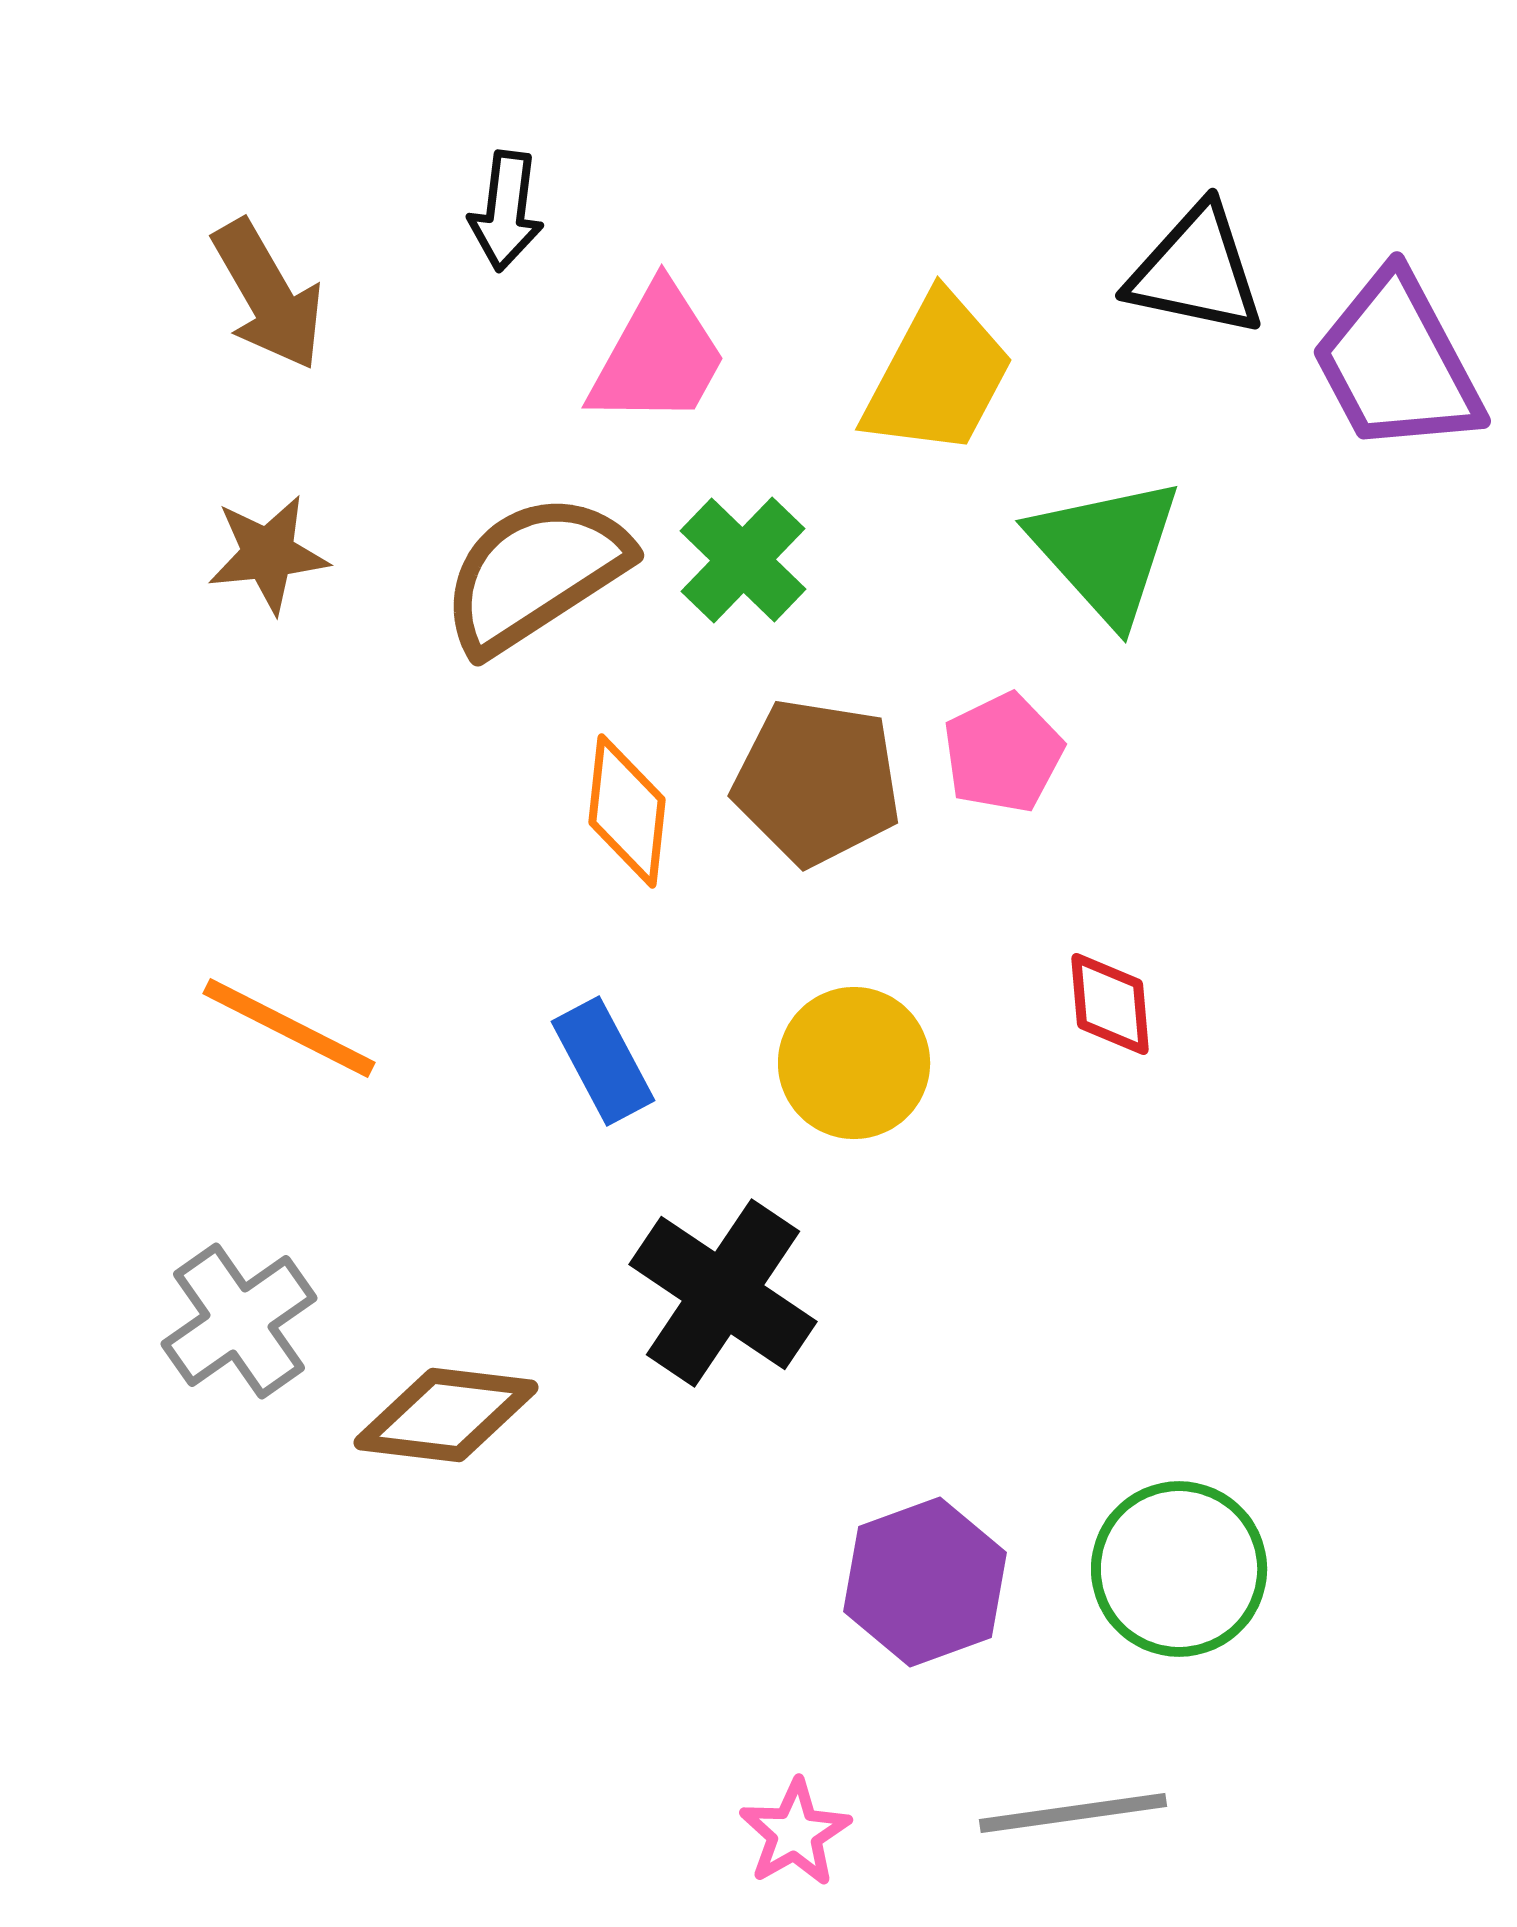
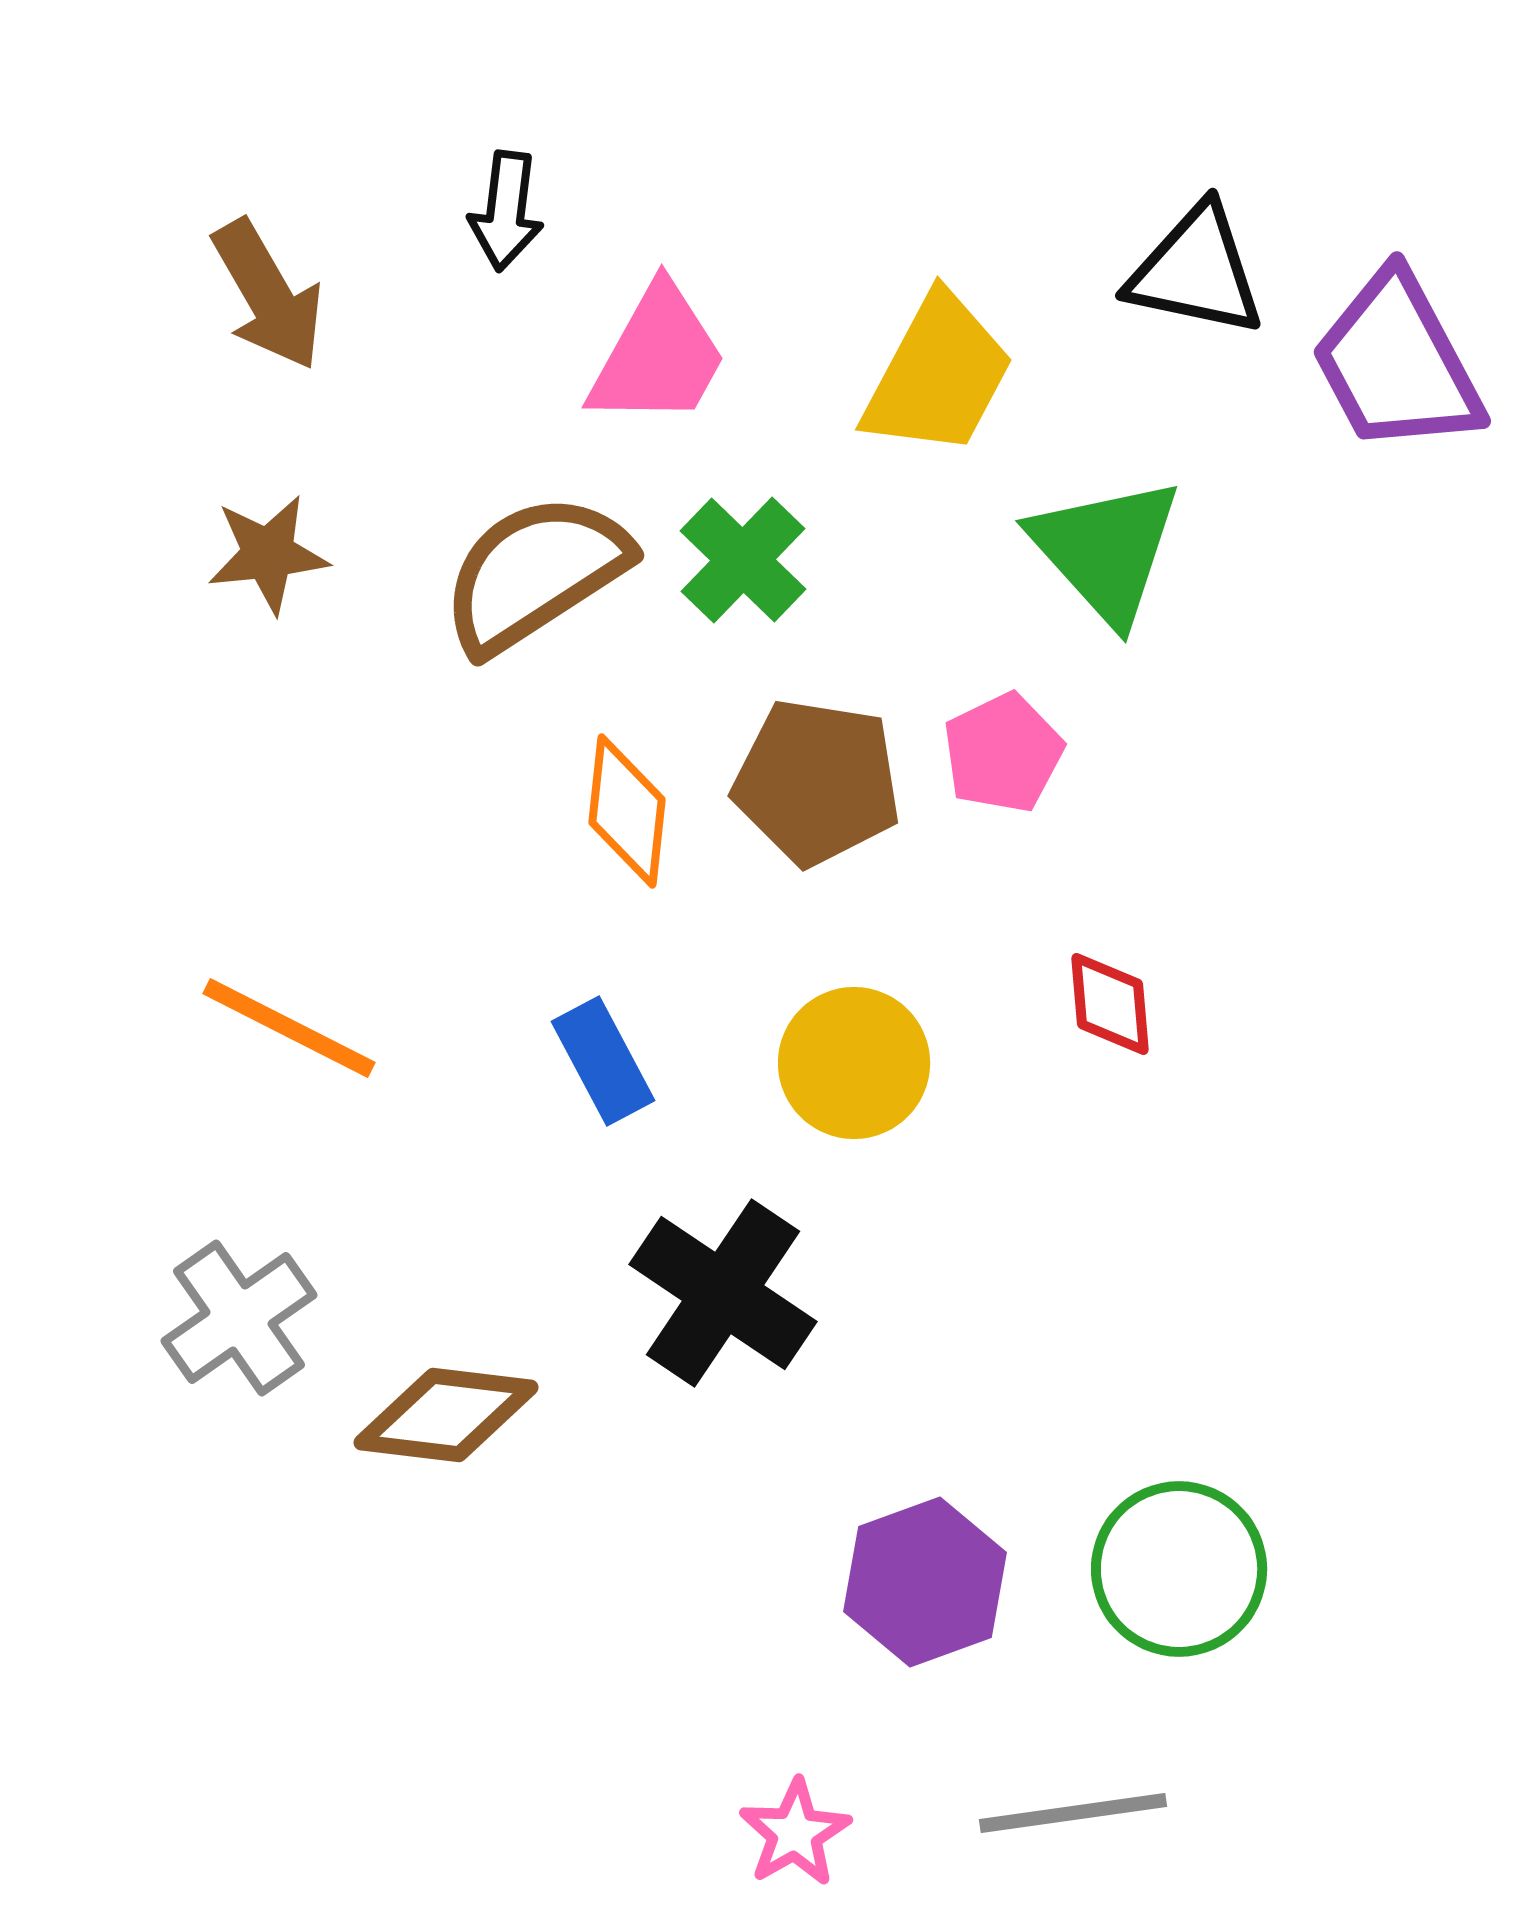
gray cross: moved 3 px up
